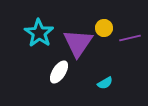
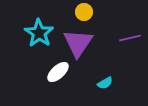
yellow circle: moved 20 px left, 16 px up
white ellipse: moved 1 px left; rotated 15 degrees clockwise
